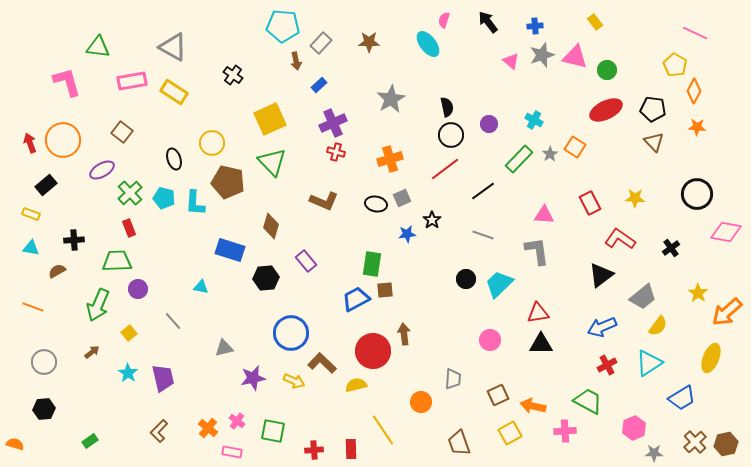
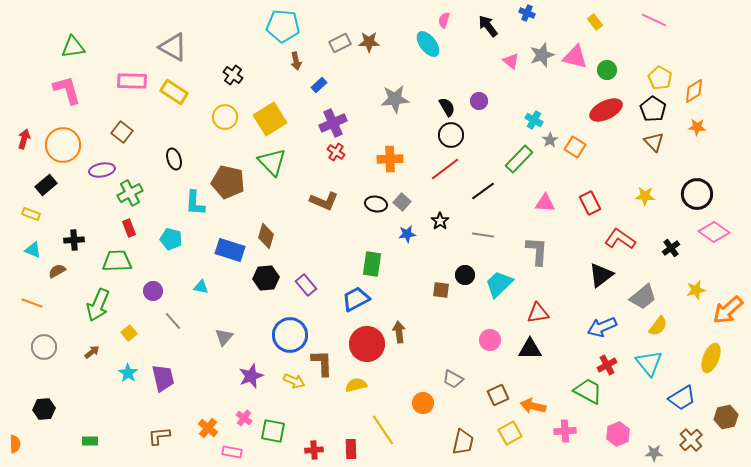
black arrow at (488, 22): moved 4 px down
blue cross at (535, 26): moved 8 px left, 13 px up; rotated 28 degrees clockwise
pink line at (695, 33): moved 41 px left, 13 px up
gray rectangle at (321, 43): moved 19 px right; rotated 20 degrees clockwise
green triangle at (98, 47): moved 25 px left; rotated 15 degrees counterclockwise
yellow pentagon at (675, 65): moved 15 px left, 13 px down
pink rectangle at (132, 81): rotated 12 degrees clockwise
pink L-shape at (67, 82): moved 8 px down
orange diamond at (694, 91): rotated 30 degrees clockwise
gray star at (391, 99): moved 4 px right; rotated 24 degrees clockwise
black semicircle at (447, 107): rotated 18 degrees counterclockwise
black pentagon at (653, 109): rotated 25 degrees clockwise
yellow square at (270, 119): rotated 8 degrees counterclockwise
purple circle at (489, 124): moved 10 px left, 23 px up
orange circle at (63, 140): moved 5 px down
red arrow at (30, 143): moved 6 px left, 4 px up; rotated 36 degrees clockwise
yellow circle at (212, 143): moved 13 px right, 26 px up
red cross at (336, 152): rotated 18 degrees clockwise
gray star at (550, 154): moved 14 px up
orange cross at (390, 159): rotated 15 degrees clockwise
purple ellipse at (102, 170): rotated 20 degrees clockwise
green cross at (130, 193): rotated 15 degrees clockwise
cyan pentagon at (164, 198): moved 7 px right, 41 px down
gray square at (402, 198): moved 4 px down; rotated 24 degrees counterclockwise
yellow star at (635, 198): moved 10 px right, 2 px up
pink triangle at (544, 215): moved 1 px right, 12 px up
black star at (432, 220): moved 8 px right, 1 px down
brown diamond at (271, 226): moved 5 px left, 10 px down
pink diamond at (726, 232): moved 12 px left; rotated 24 degrees clockwise
gray line at (483, 235): rotated 10 degrees counterclockwise
cyan triangle at (31, 248): moved 2 px right, 2 px down; rotated 12 degrees clockwise
gray L-shape at (537, 251): rotated 12 degrees clockwise
purple rectangle at (306, 261): moved 24 px down
black circle at (466, 279): moved 1 px left, 4 px up
purple circle at (138, 289): moved 15 px right, 2 px down
brown square at (385, 290): moved 56 px right; rotated 12 degrees clockwise
yellow star at (698, 293): moved 2 px left, 3 px up; rotated 24 degrees clockwise
orange line at (33, 307): moved 1 px left, 4 px up
orange arrow at (727, 312): moved 1 px right, 2 px up
blue circle at (291, 333): moved 1 px left, 2 px down
brown arrow at (404, 334): moved 5 px left, 2 px up
black triangle at (541, 344): moved 11 px left, 5 px down
gray triangle at (224, 348): moved 11 px up; rotated 36 degrees counterclockwise
red circle at (373, 351): moved 6 px left, 7 px up
gray circle at (44, 362): moved 15 px up
brown L-shape at (322, 363): rotated 44 degrees clockwise
cyan triangle at (649, 363): rotated 36 degrees counterclockwise
purple star at (253, 378): moved 2 px left, 2 px up; rotated 10 degrees counterclockwise
gray trapezoid at (453, 379): rotated 115 degrees clockwise
green trapezoid at (588, 401): moved 10 px up
orange circle at (421, 402): moved 2 px right, 1 px down
pink cross at (237, 421): moved 7 px right, 3 px up
pink hexagon at (634, 428): moved 16 px left, 6 px down
brown L-shape at (159, 431): moved 5 px down; rotated 40 degrees clockwise
green rectangle at (90, 441): rotated 35 degrees clockwise
brown cross at (695, 442): moved 4 px left, 2 px up
brown trapezoid at (459, 443): moved 4 px right, 1 px up; rotated 148 degrees counterclockwise
orange semicircle at (15, 444): rotated 72 degrees clockwise
brown hexagon at (726, 444): moved 27 px up
